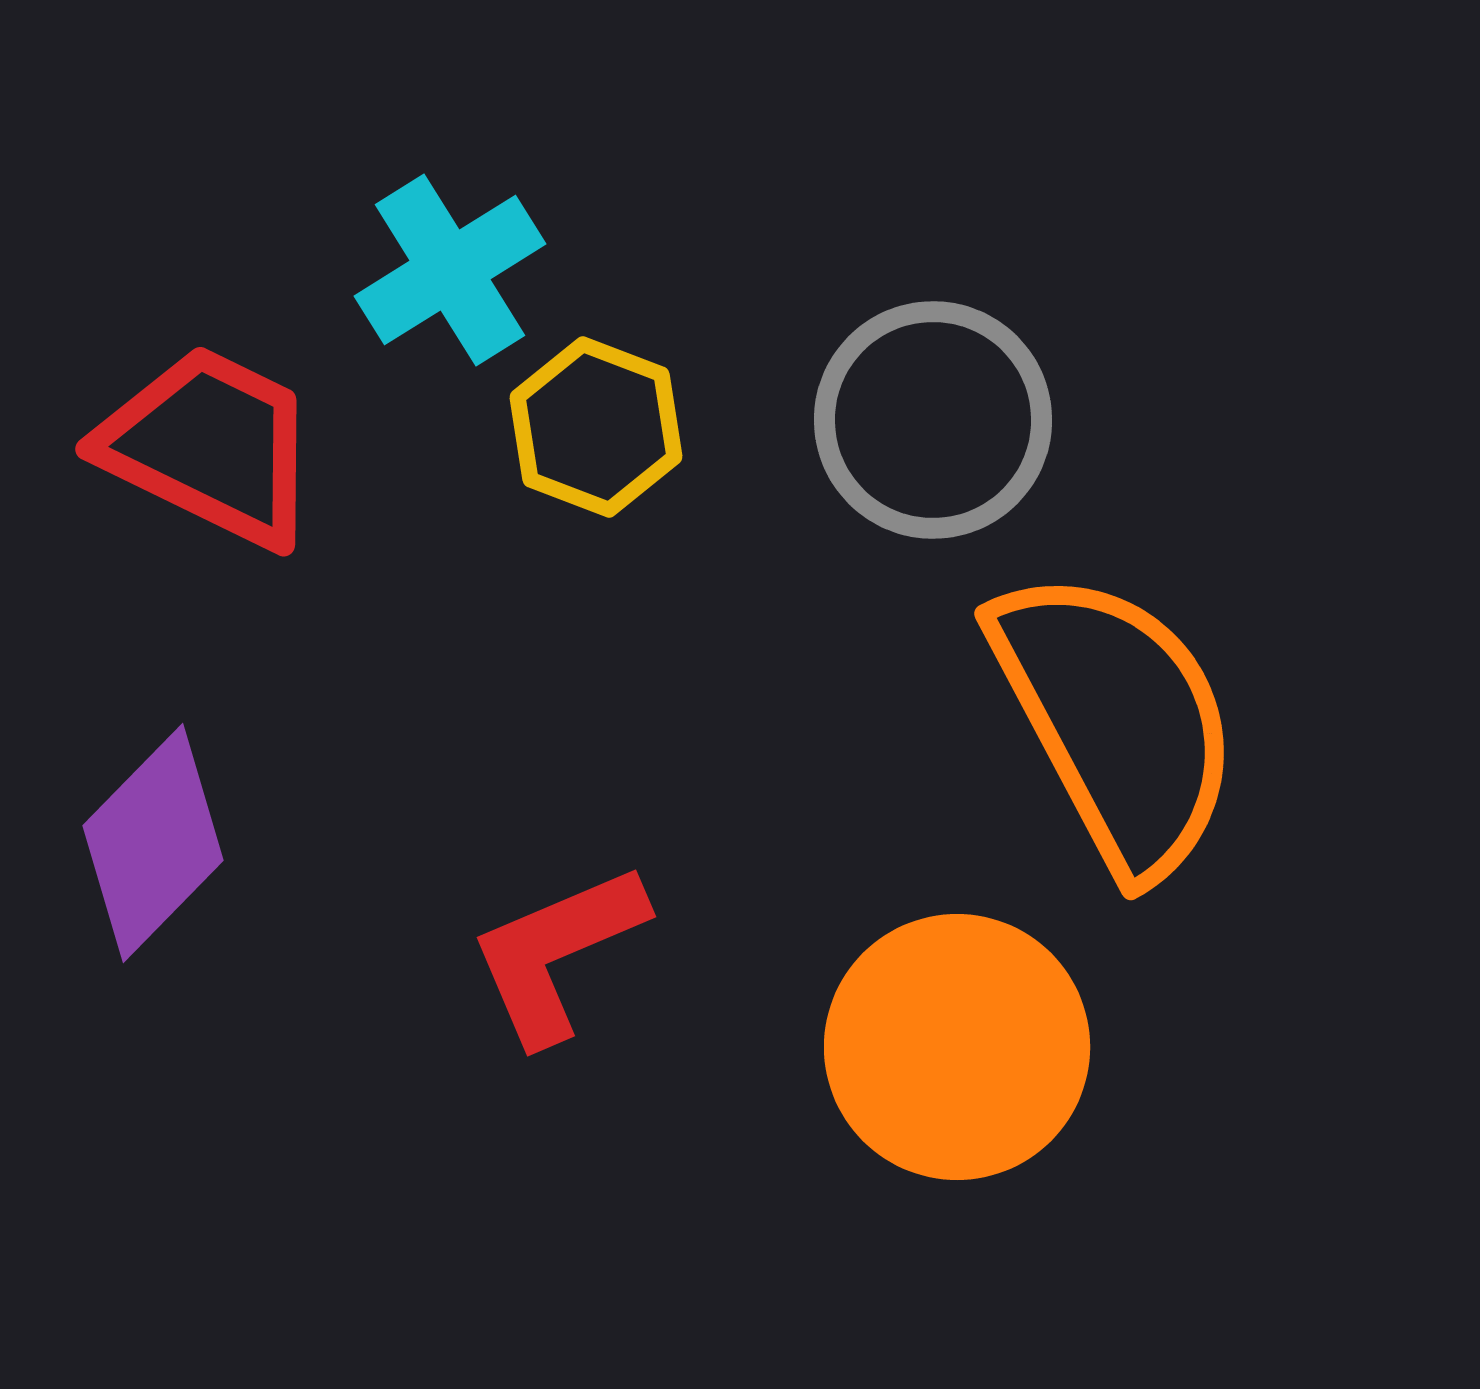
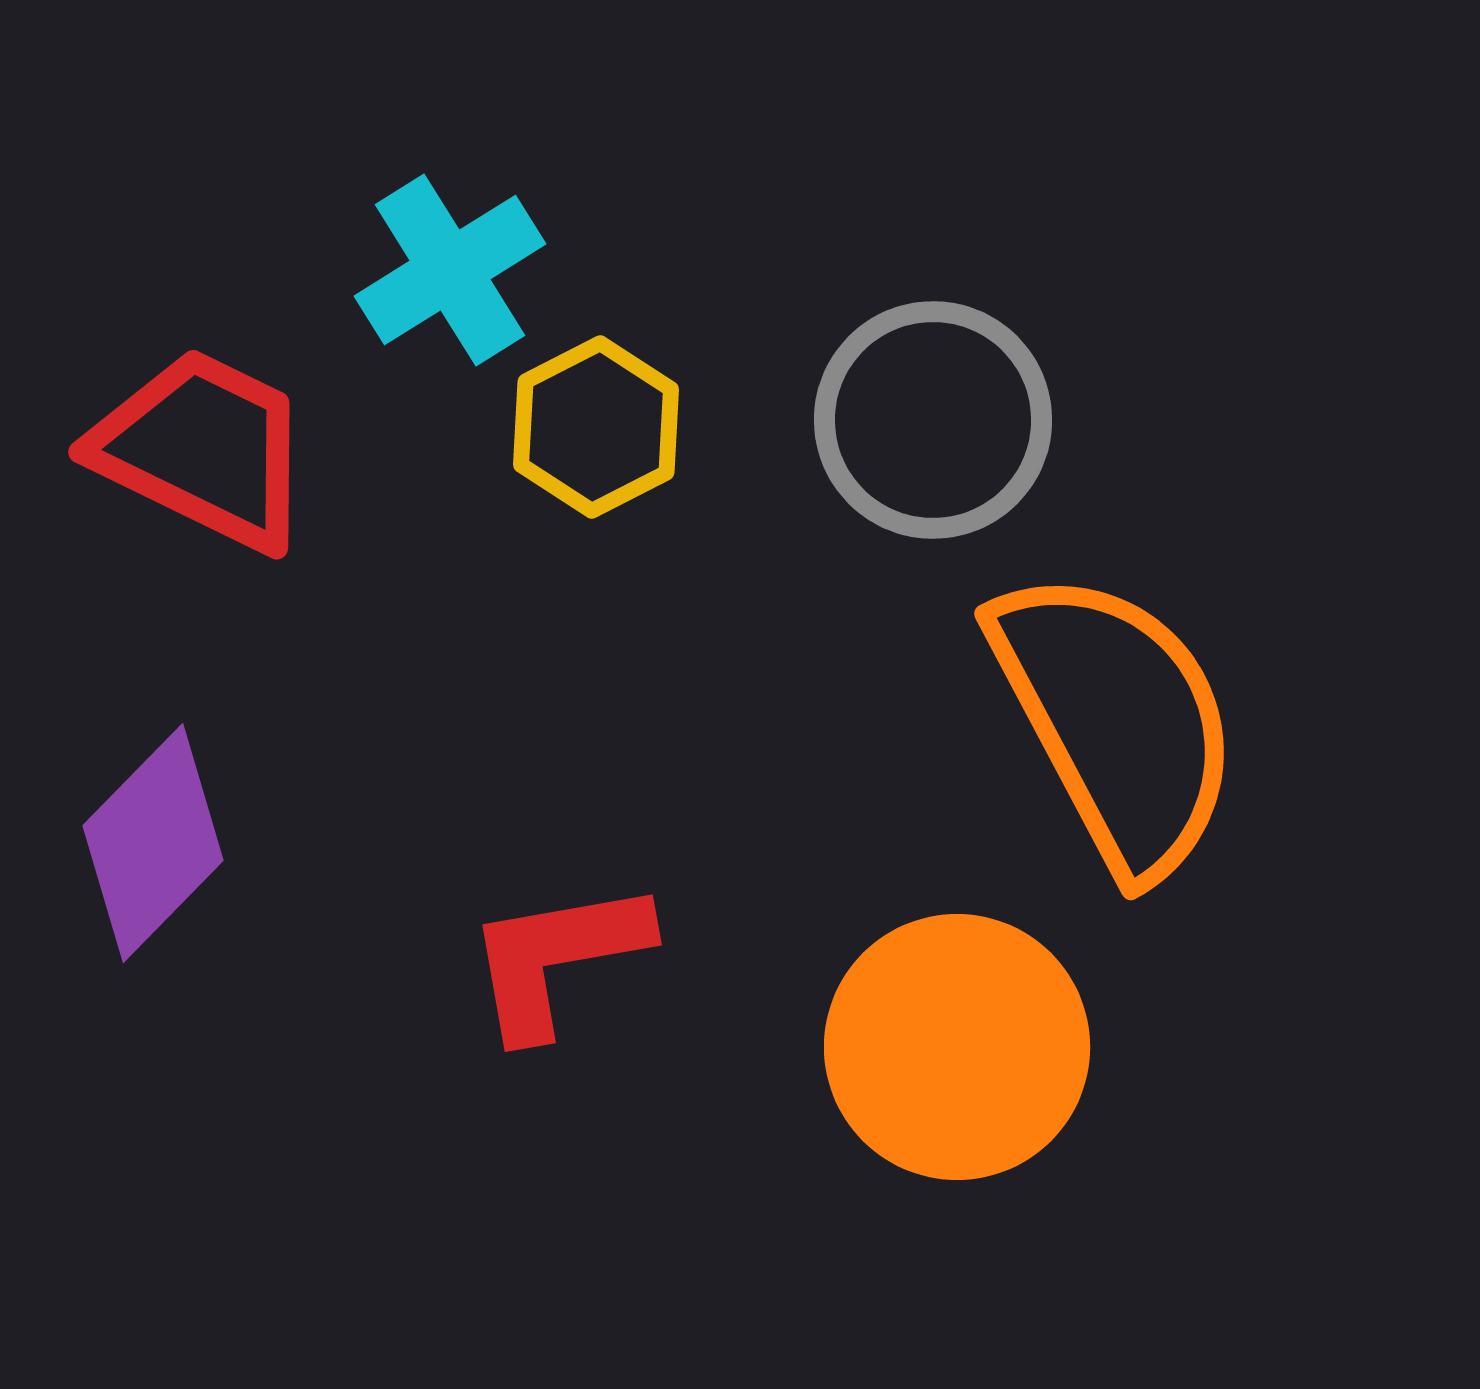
yellow hexagon: rotated 12 degrees clockwise
red trapezoid: moved 7 px left, 3 px down
red L-shape: moved 5 px down; rotated 13 degrees clockwise
